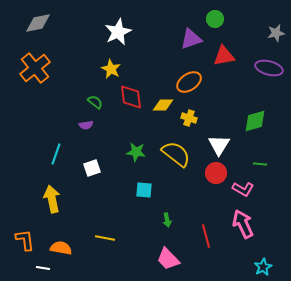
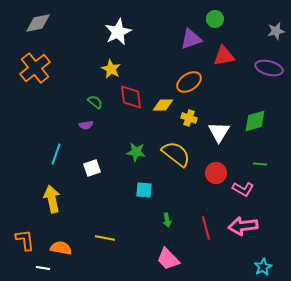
gray star: moved 2 px up
white triangle: moved 13 px up
pink arrow: moved 2 px down; rotated 72 degrees counterclockwise
red line: moved 8 px up
